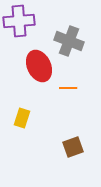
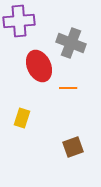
gray cross: moved 2 px right, 2 px down
